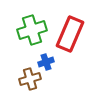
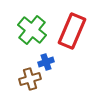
green cross: rotated 32 degrees counterclockwise
red rectangle: moved 2 px right, 3 px up
